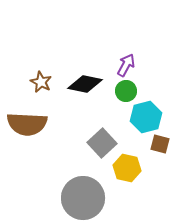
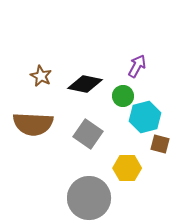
purple arrow: moved 11 px right, 1 px down
brown star: moved 6 px up
green circle: moved 3 px left, 5 px down
cyan hexagon: moved 1 px left
brown semicircle: moved 6 px right
gray square: moved 14 px left, 9 px up; rotated 12 degrees counterclockwise
yellow hexagon: rotated 12 degrees counterclockwise
gray circle: moved 6 px right
